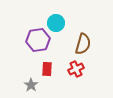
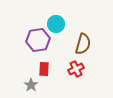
cyan circle: moved 1 px down
red rectangle: moved 3 px left
